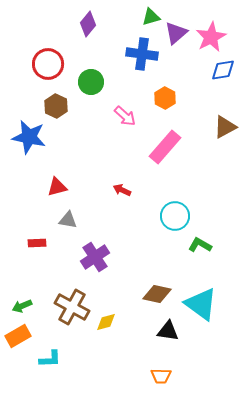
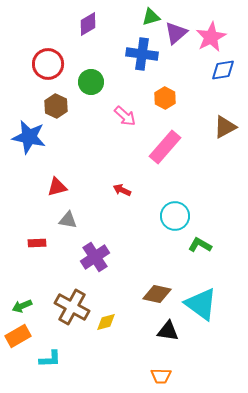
purple diamond: rotated 20 degrees clockwise
